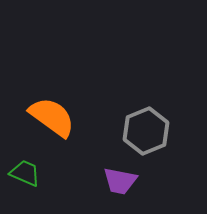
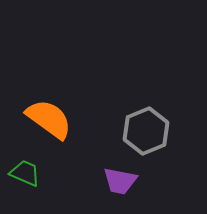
orange semicircle: moved 3 px left, 2 px down
